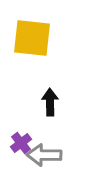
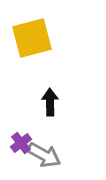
yellow square: rotated 21 degrees counterclockwise
gray arrow: rotated 152 degrees counterclockwise
